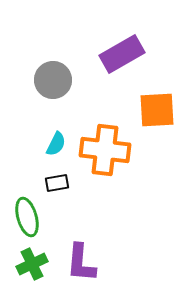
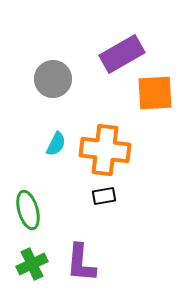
gray circle: moved 1 px up
orange square: moved 2 px left, 17 px up
black rectangle: moved 47 px right, 13 px down
green ellipse: moved 1 px right, 7 px up
